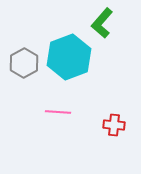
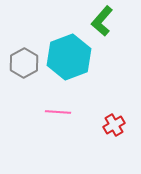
green L-shape: moved 2 px up
red cross: rotated 35 degrees counterclockwise
